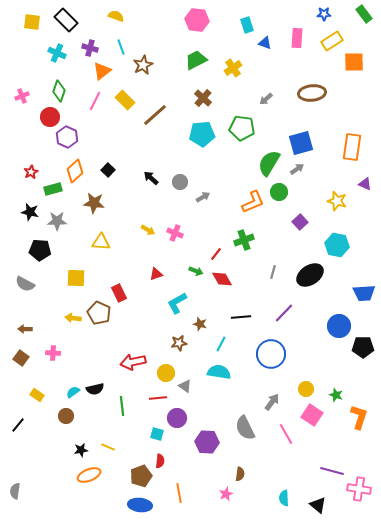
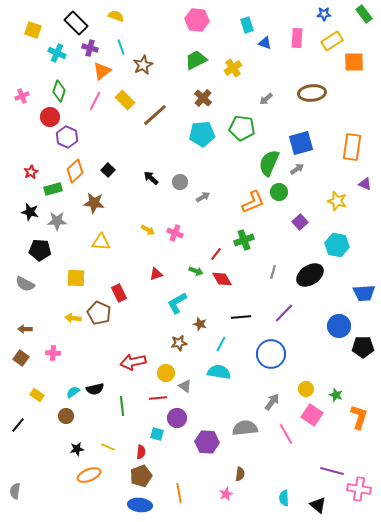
black rectangle at (66, 20): moved 10 px right, 3 px down
yellow square at (32, 22): moved 1 px right, 8 px down; rotated 12 degrees clockwise
green semicircle at (269, 163): rotated 8 degrees counterclockwise
gray semicircle at (245, 428): rotated 110 degrees clockwise
black star at (81, 450): moved 4 px left, 1 px up
red semicircle at (160, 461): moved 19 px left, 9 px up
